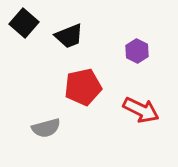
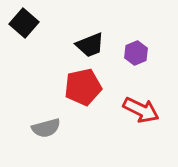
black trapezoid: moved 21 px right, 9 px down
purple hexagon: moved 1 px left, 2 px down; rotated 10 degrees clockwise
